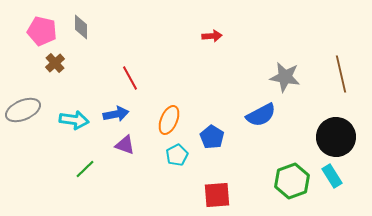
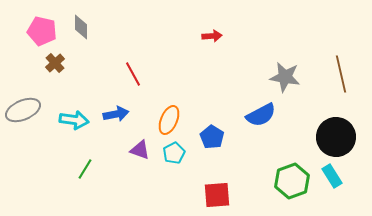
red line: moved 3 px right, 4 px up
purple triangle: moved 15 px right, 5 px down
cyan pentagon: moved 3 px left, 2 px up
green line: rotated 15 degrees counterclockwise
